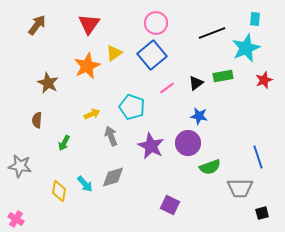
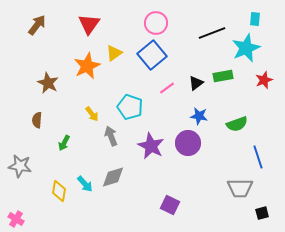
cyan pentagon: moved 2 px left
yellow arrow: rotated 77 degrees clockwise
green semicircle: moved 27 px right, 43 px up
